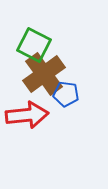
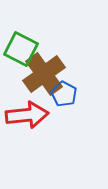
green square: moved 13 px left, 4 px down
blue pentagon: moved 2 px left; rotated 20 degrees clockwise
